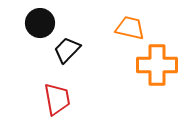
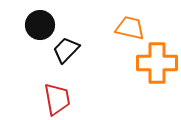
black circle: moved 2 px down
black trapezoid: moved 1 px left
orange cross: moved 2 px up
